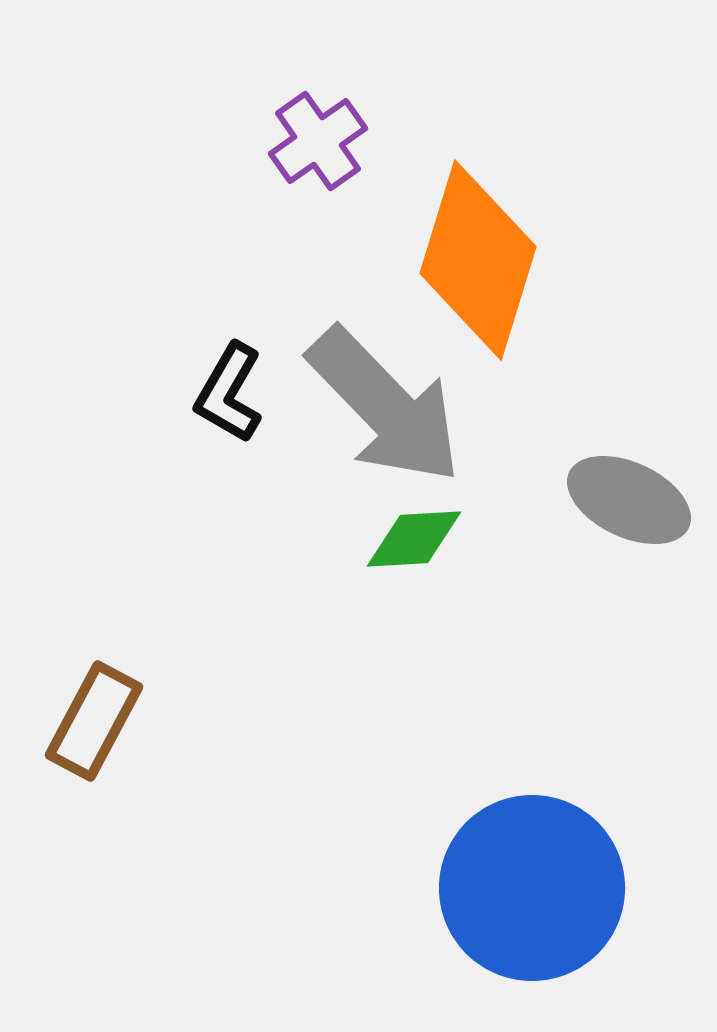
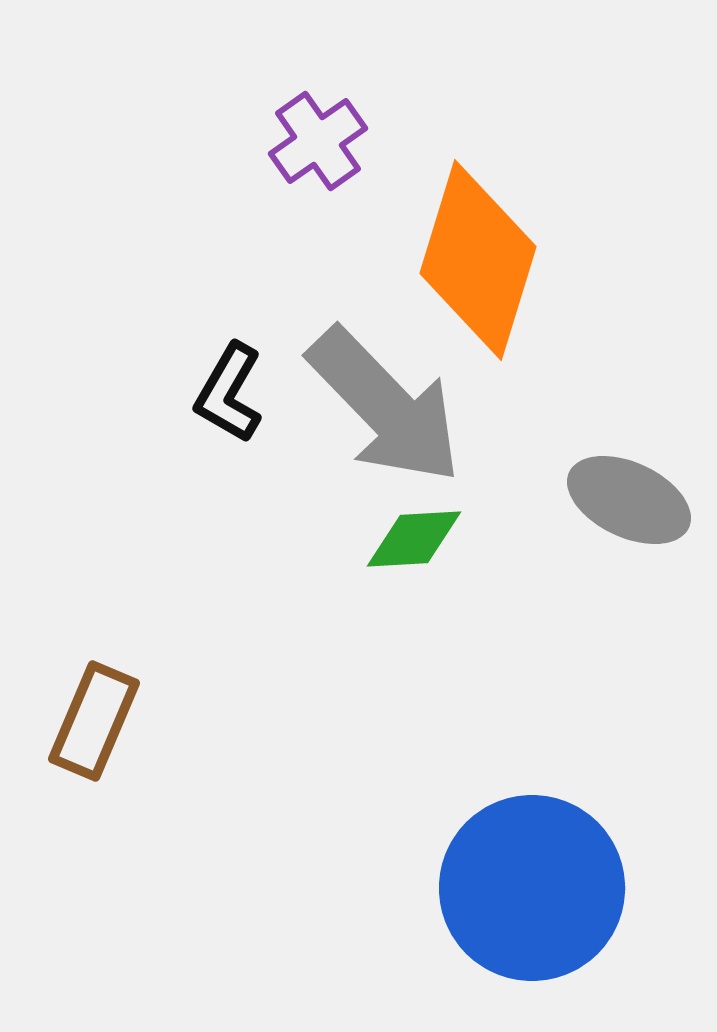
brown rectangle: rotated 5 degrees counterclockwise
